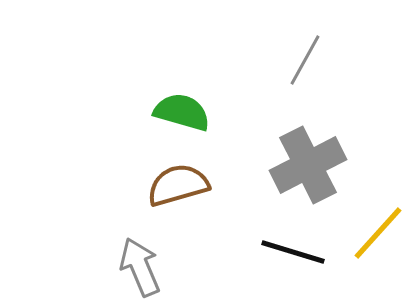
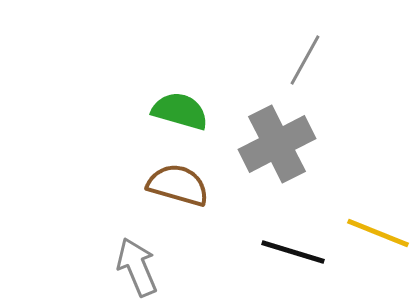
green semicircle: moved 2 px left, 1 px up
gray cross: moved 31 px left, 21 px up
brown semicircle: rotated 32 degrees clockwise
yellow line: rotated 70 degrees clockwise
gray arrow: moved 3 px left
